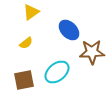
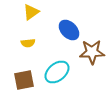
yellow semicircle: moved 2 px right; rotated 32 degrees clockwise
